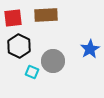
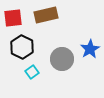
brown rectangle: rotated 10 degrees counterclockwise
black hexagon: moved 3 px right, 1 px down
gray circle: moved 9 px right, 2 px up
cyan square: rotated 32 degrees clockwise
